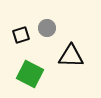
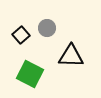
black square: rotated 24 degrees counterclockwise
